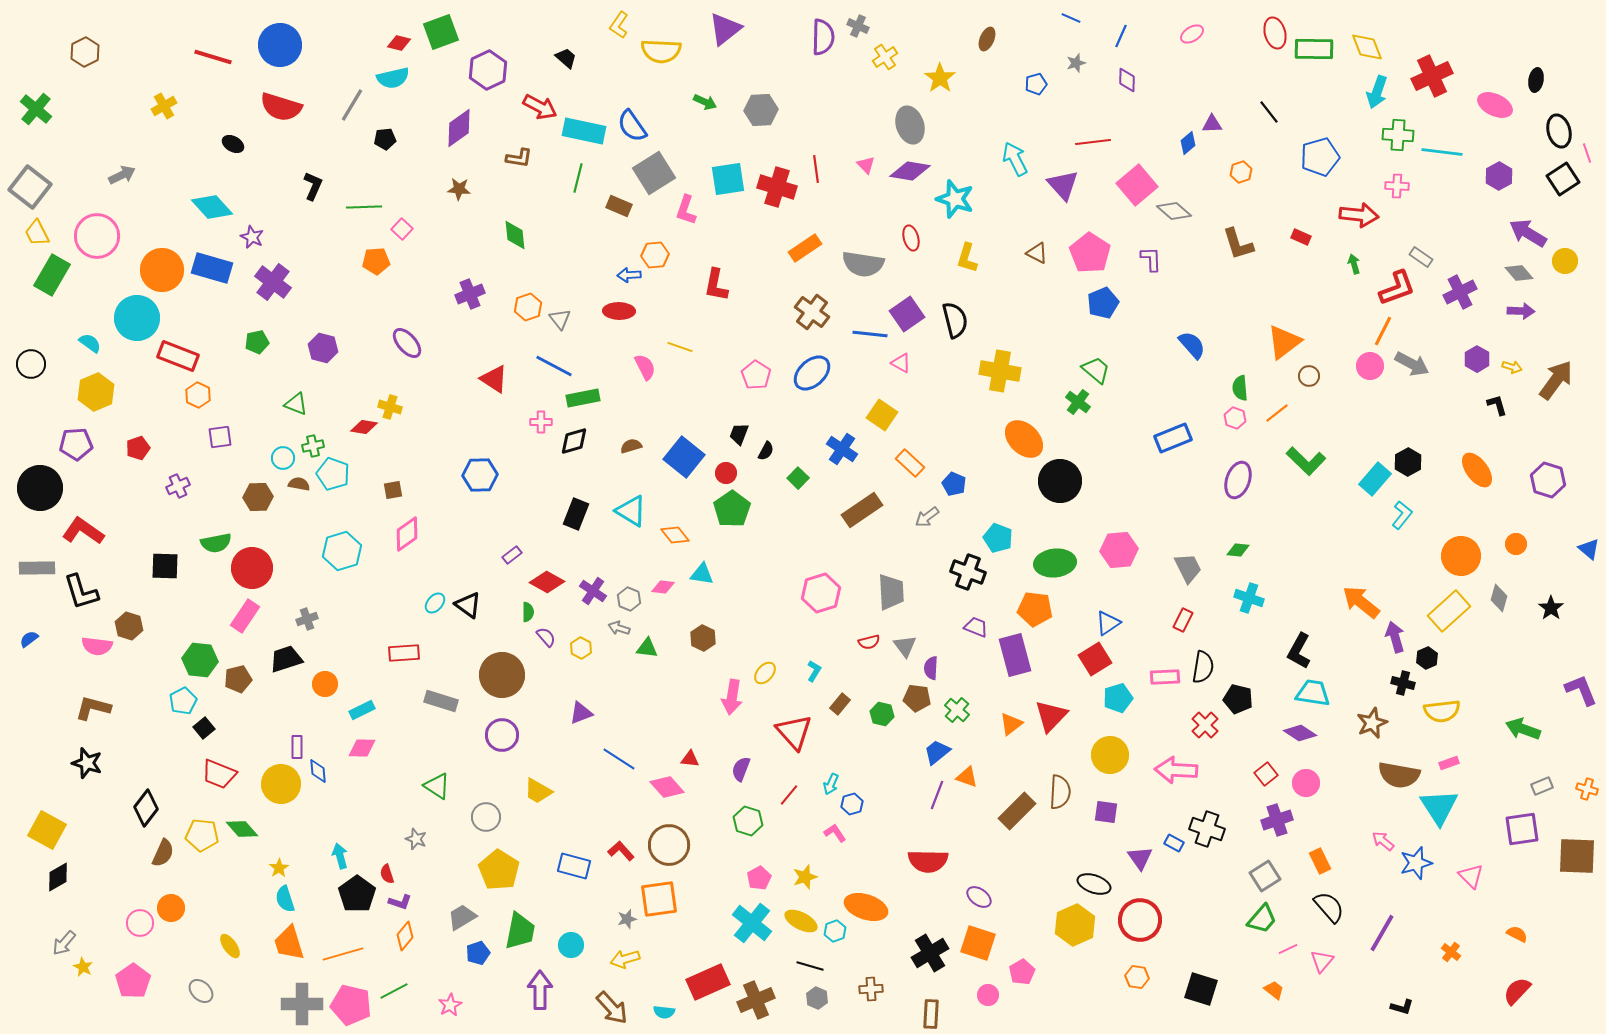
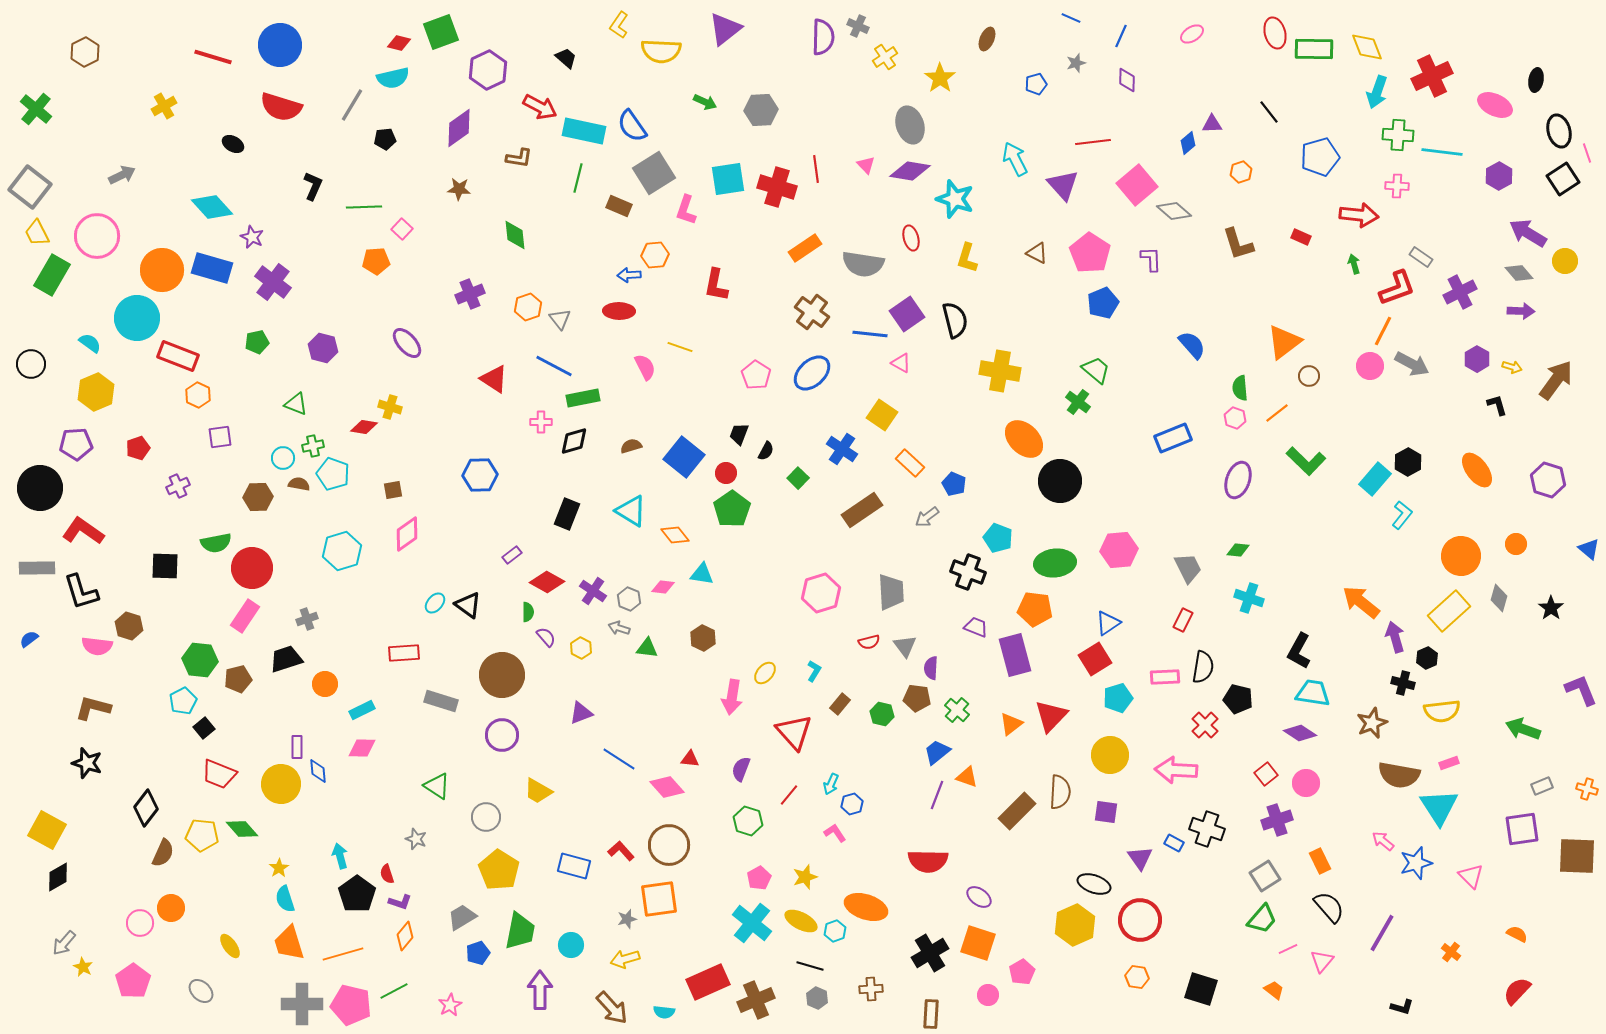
black rectangle at (576, 514): moved 9 px left
